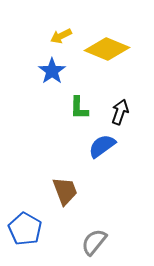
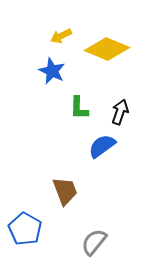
blue star: rotated 12 degrees counterclockwise
